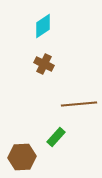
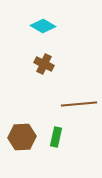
cyan diamond: rotated 65 degrees clockwise
green rectangle: rotated 30 degrees counterclockwise
brown hexagon: moved 20 px up
